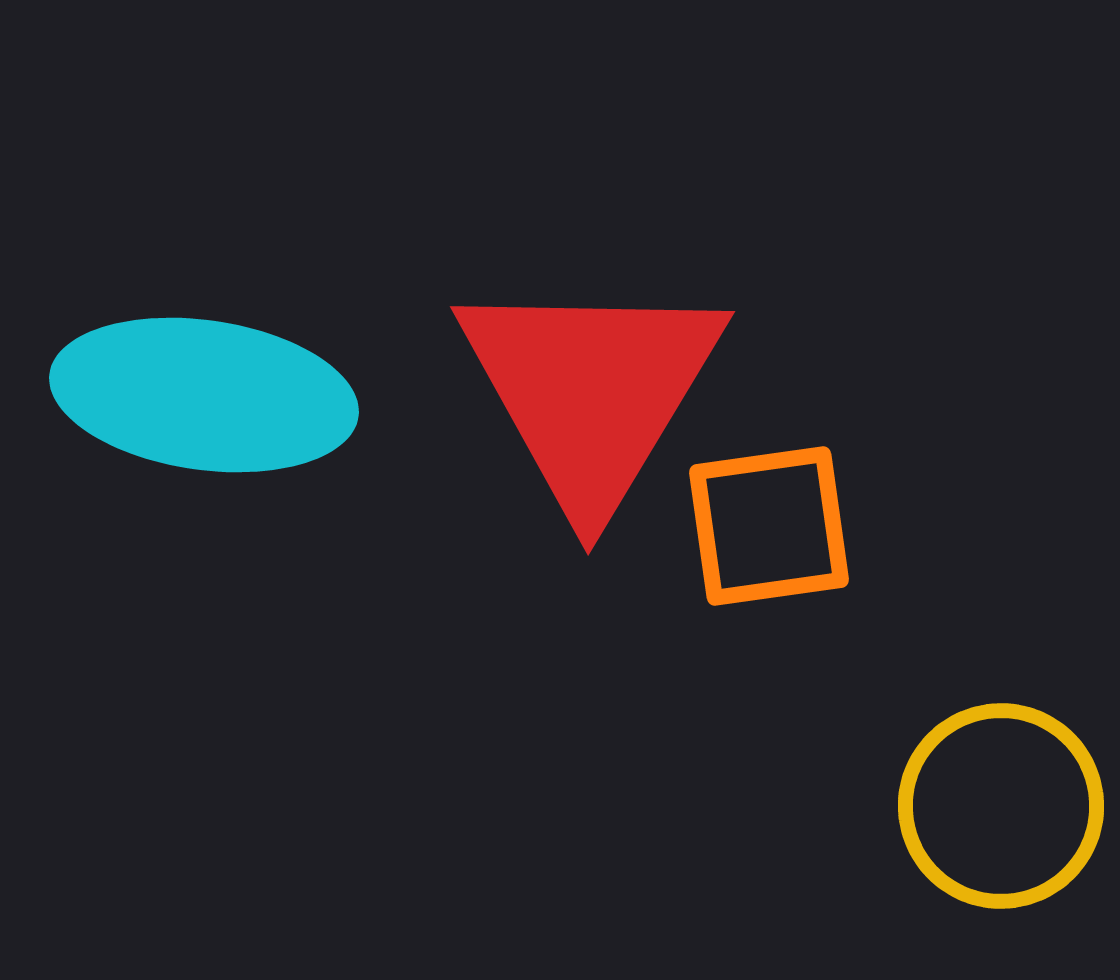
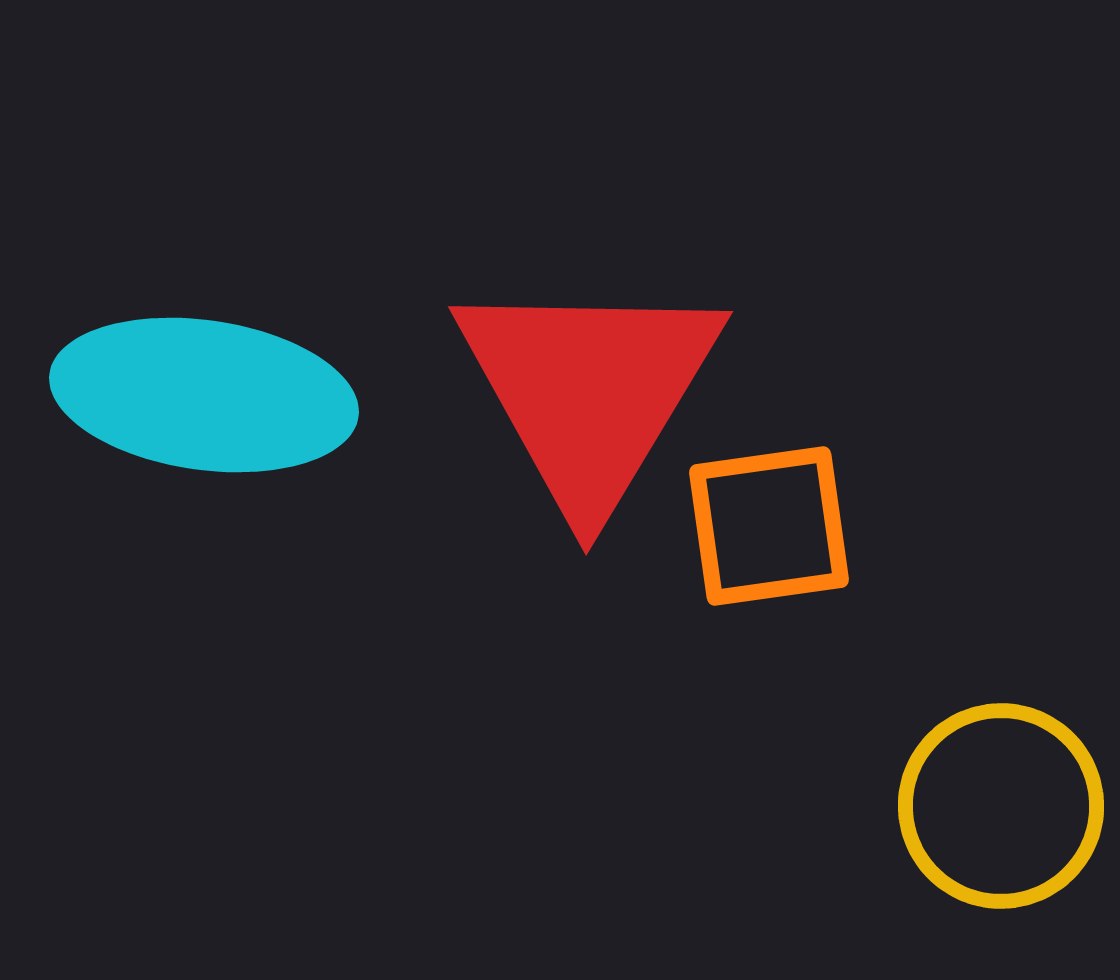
red triangle: moved 2 px left
